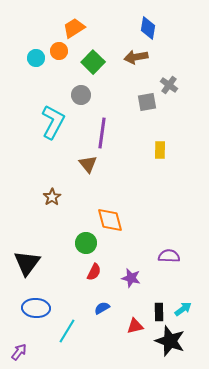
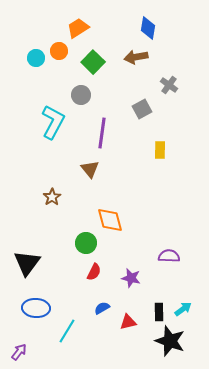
orange trapezoid: moved 4 px right
gray square: moved 5 px left, 7 px down; rotated 18 degrees counterclockwise
brown triangle: moved 2 px right, 5 px down
red triangle: moved 7 px left, 4 px up
